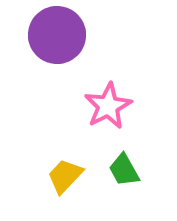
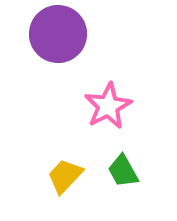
purple circle: moved 1 px right, 1 px up
green trapezoid: moved 1 px left, 1 px down
